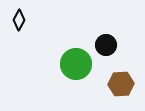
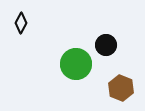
black diamond: moved 2 px right, 3 px down
brown hexagon: moved 4 px down; rotated 25 degrees clockwise
